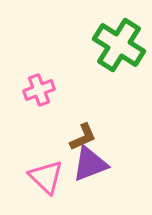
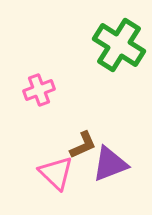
brown L-shape: moved 8 px down
purple triangle: moved 20 px right
pink triangle: moved 10 px right, 4 px up
